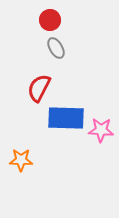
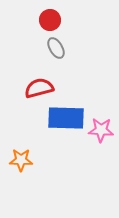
red semicircle: rotated 48 degrees clockwise
